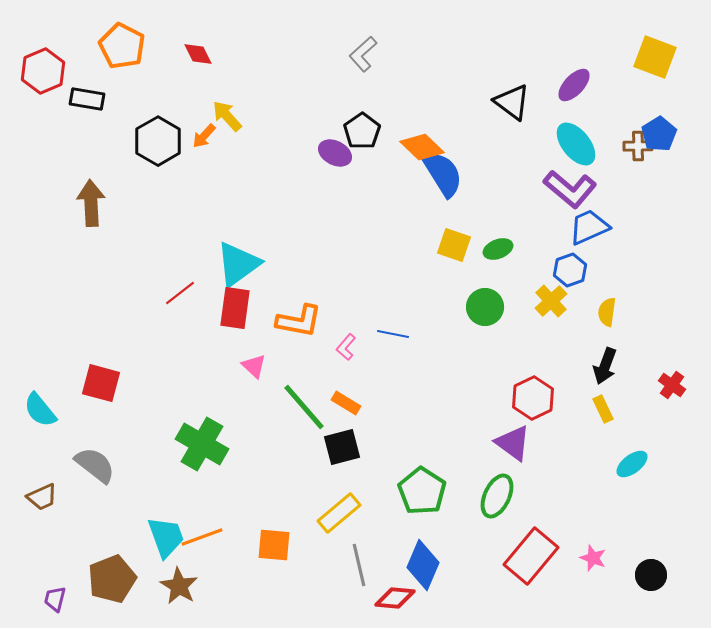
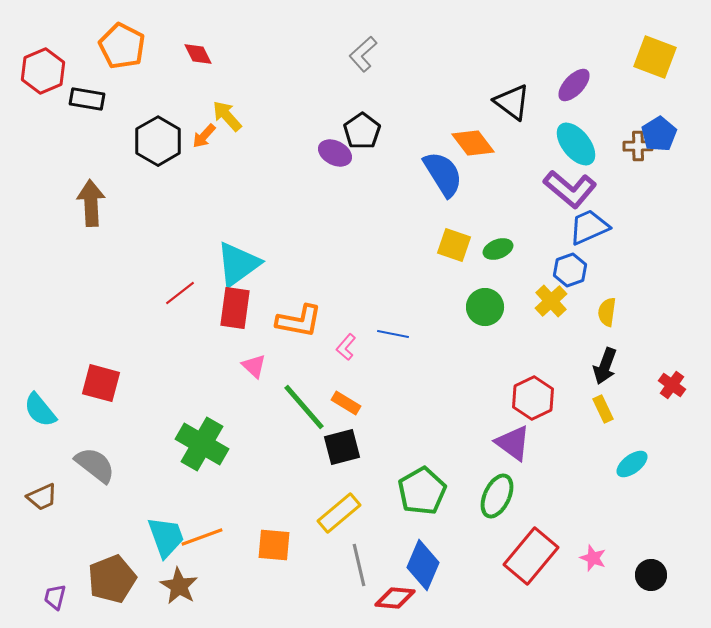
orange diamond at (422, 147): moved 51 px right, 4 px up; rotated 9 degrees clockwise
green pentagon at (422, 491): rotated 9 degrees clockwise
purple trapezoid at (55, 599): moved 2 px up
